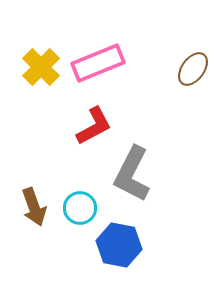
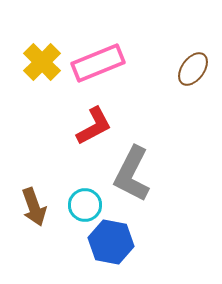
yellow cross: moved 1 px right, 5 px up
cyan circle: moved 5 px right, 3 px up
blue hexagon: moved 8 px left, 3 px up
